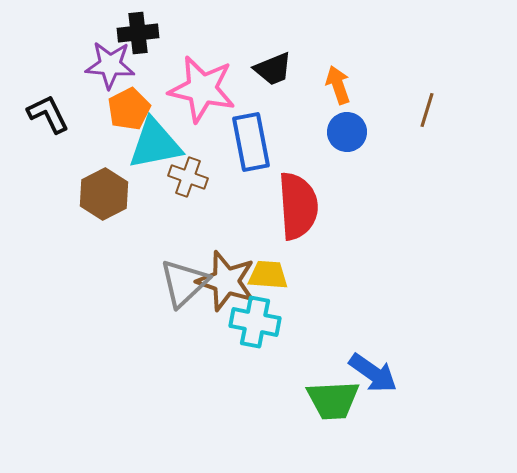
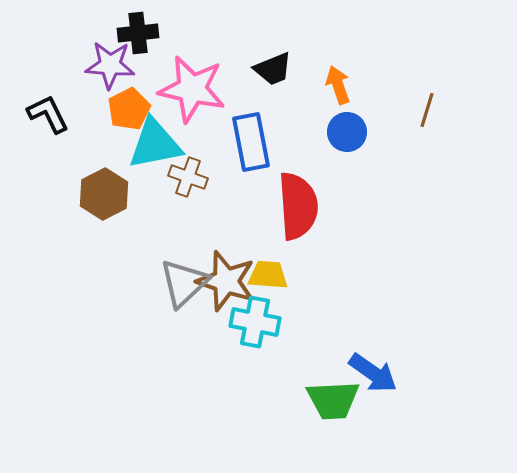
pink star: moved 10 px left
